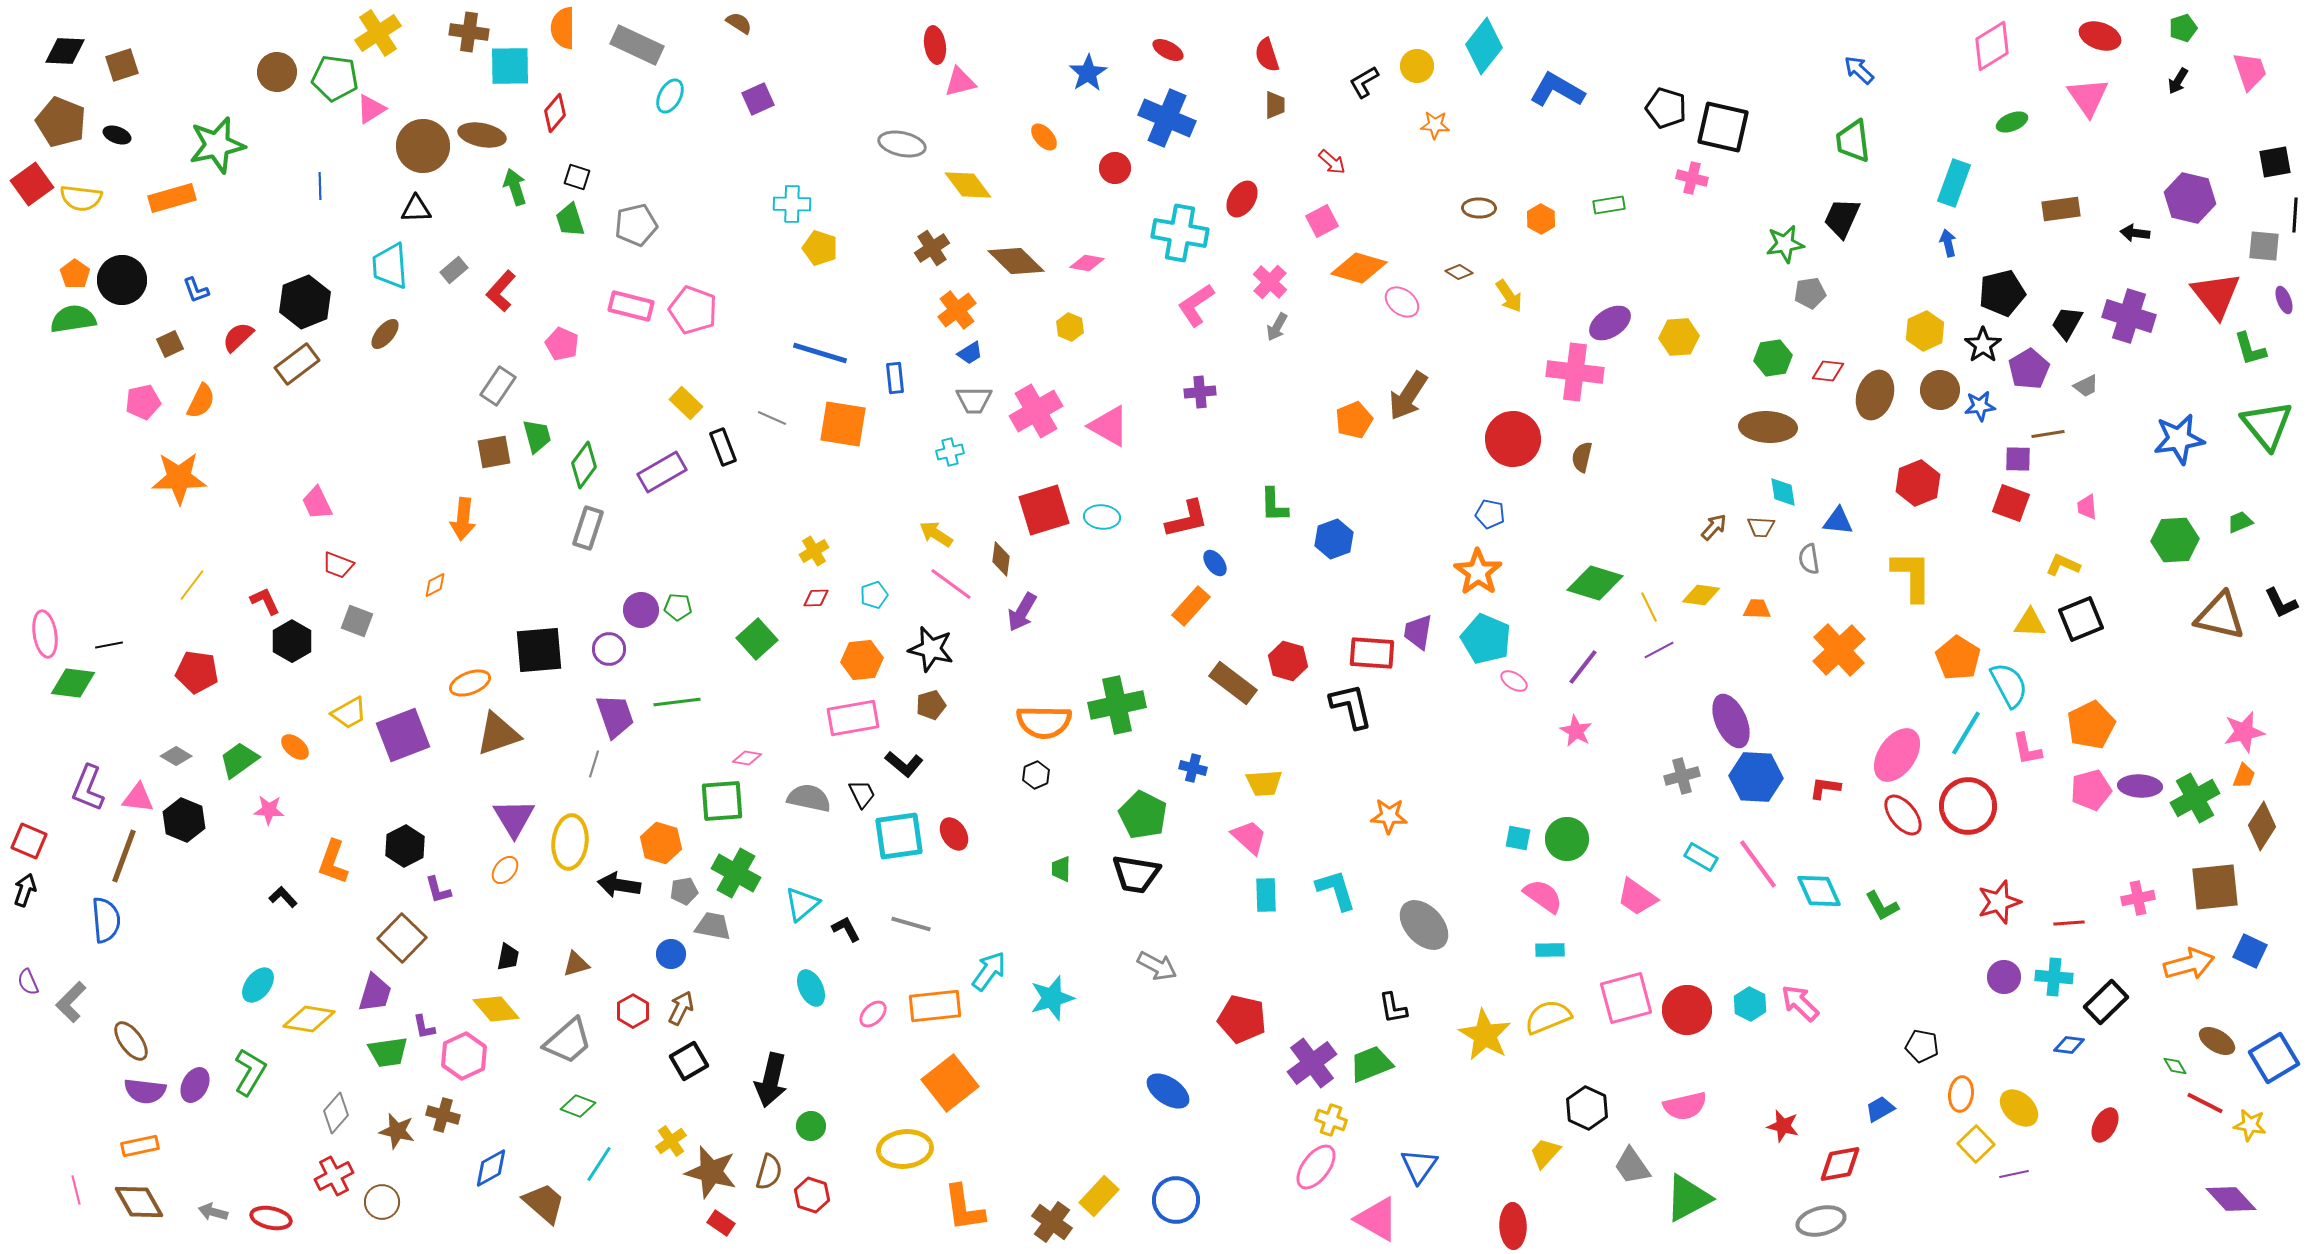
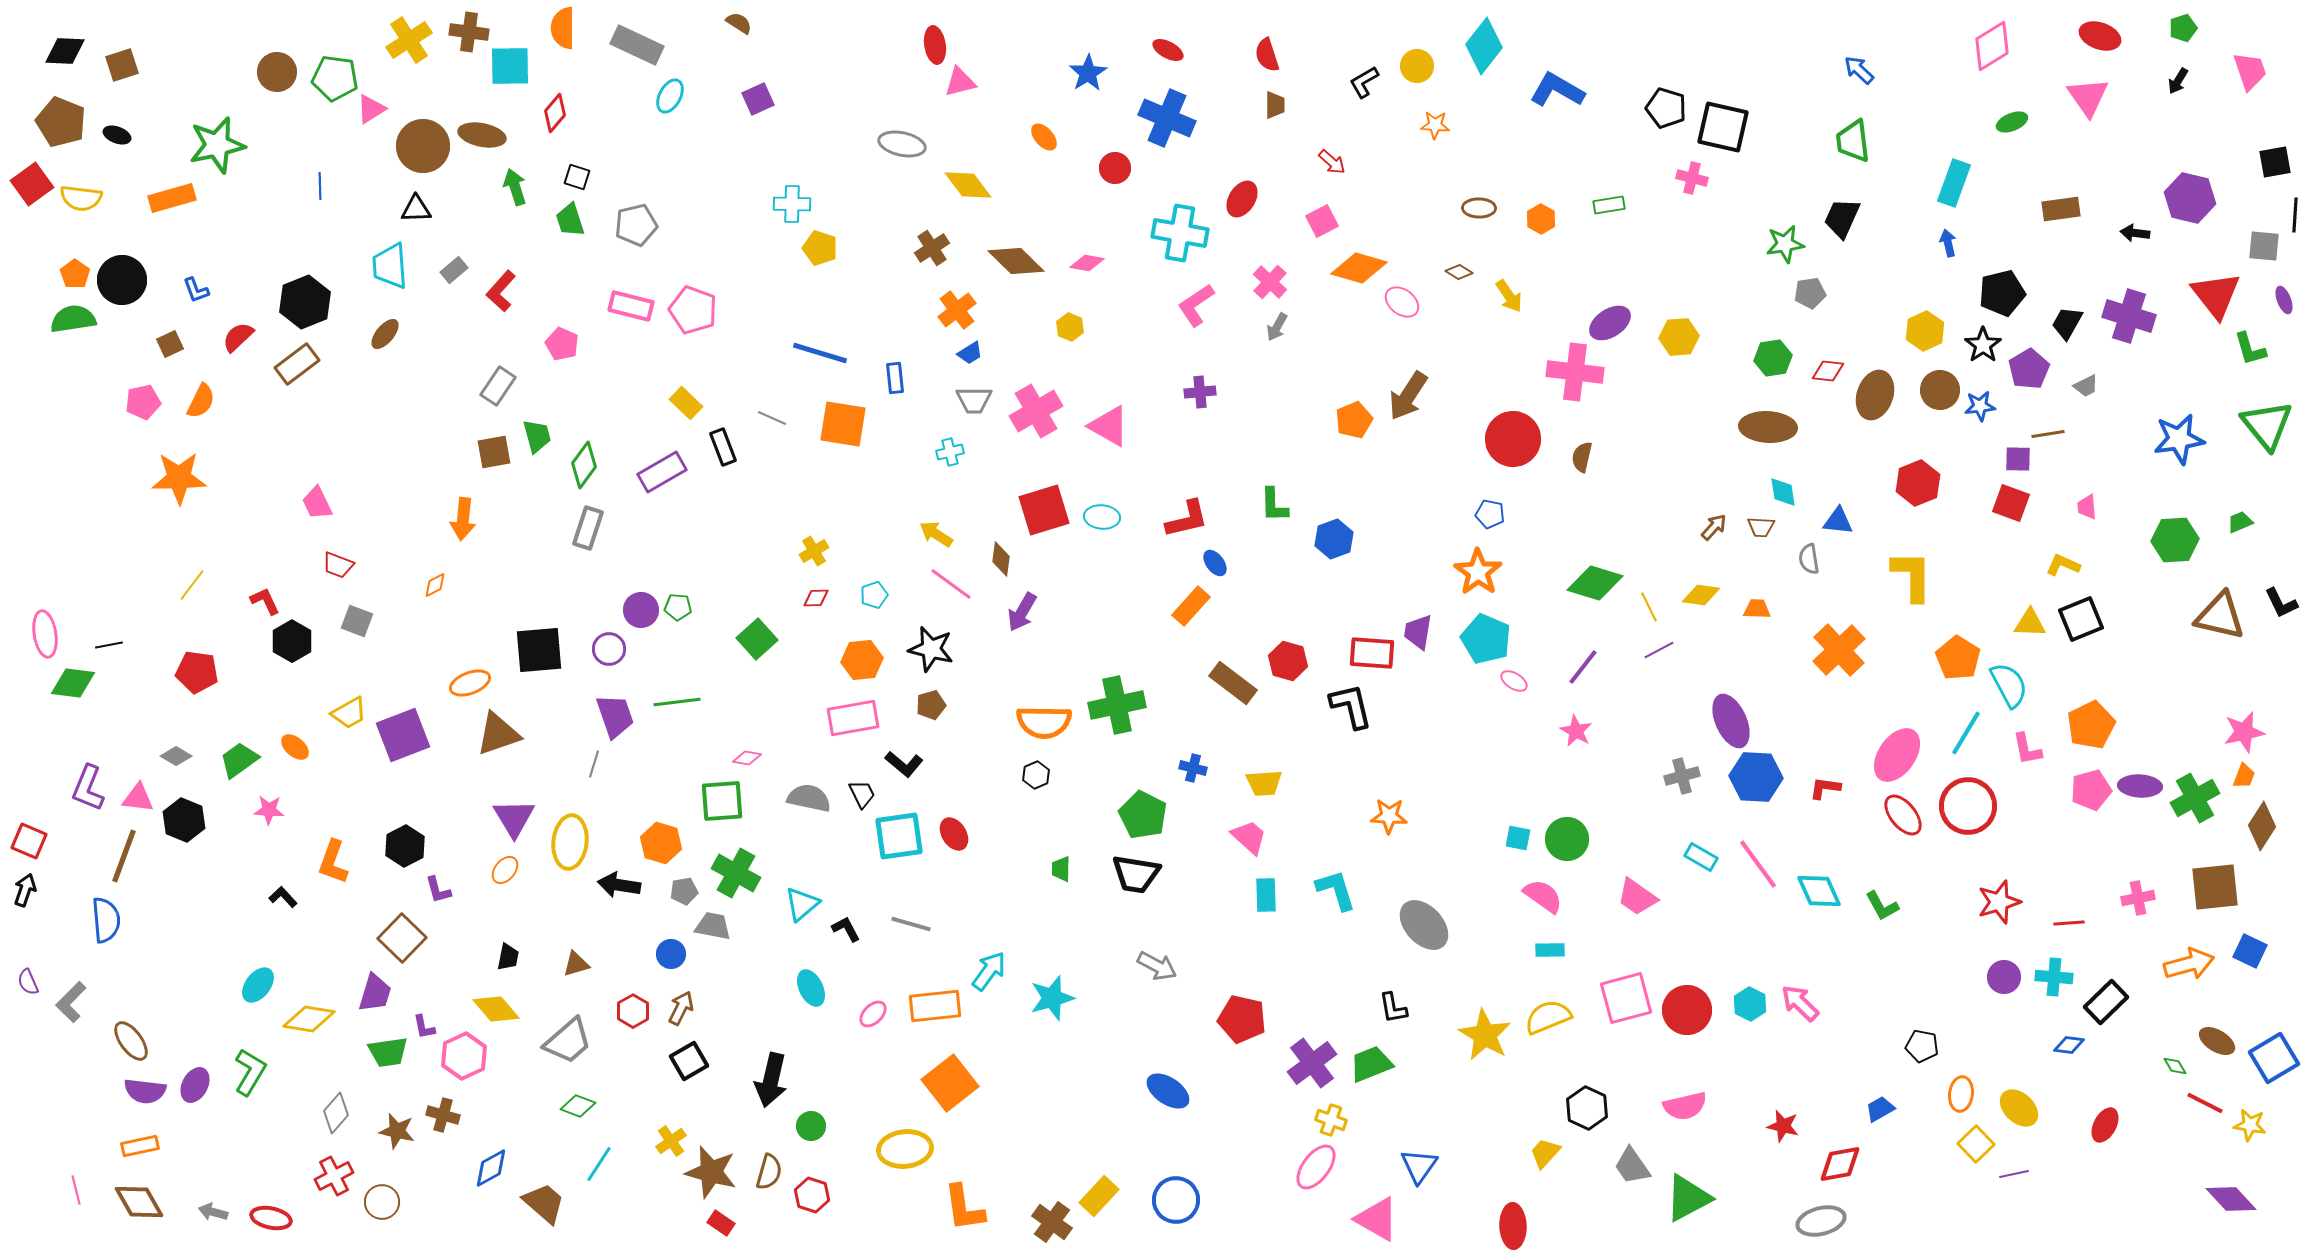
yellow cross at (378, 33): moved 31 px right, 7 px down
